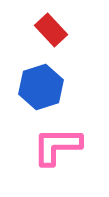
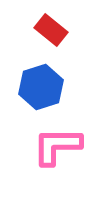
red rectangle: rotated 8 degrees counterclockwise
